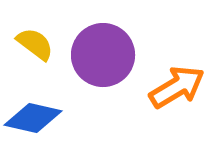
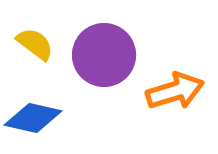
purple circle: moved 1 px right
orange arrow: moved 2 px left, 4 px down; rotated 14 degrees clockwise
